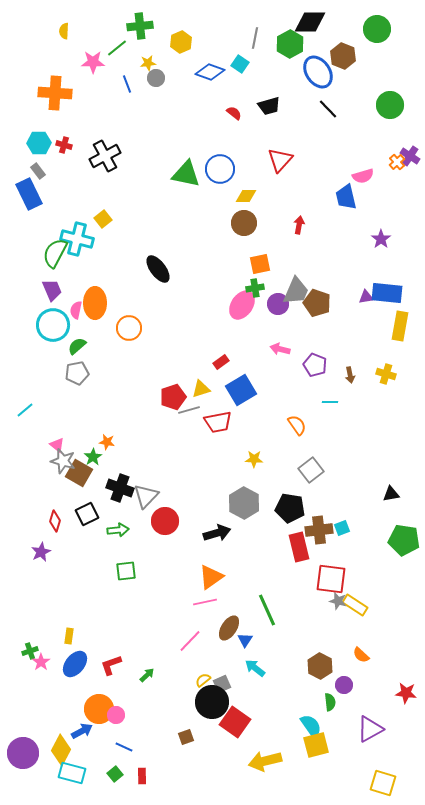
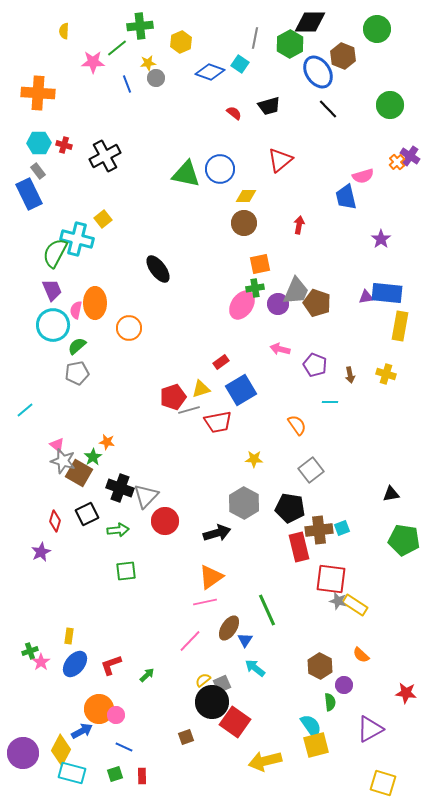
orange cross at (55, 93): moved 17 px left
red triangle at (280, 160): rotated 8 degrees clockwise
green square at (115, 774): rotated 21 degrees clockwise
